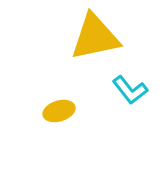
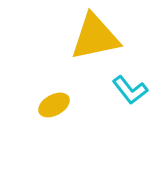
yellow ellipse: moved 5 px left, 6 px up; rotated 12 degrees counterclockwise
